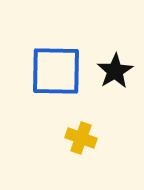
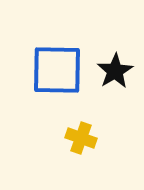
blue square: moved 1 px right, 1 px up
